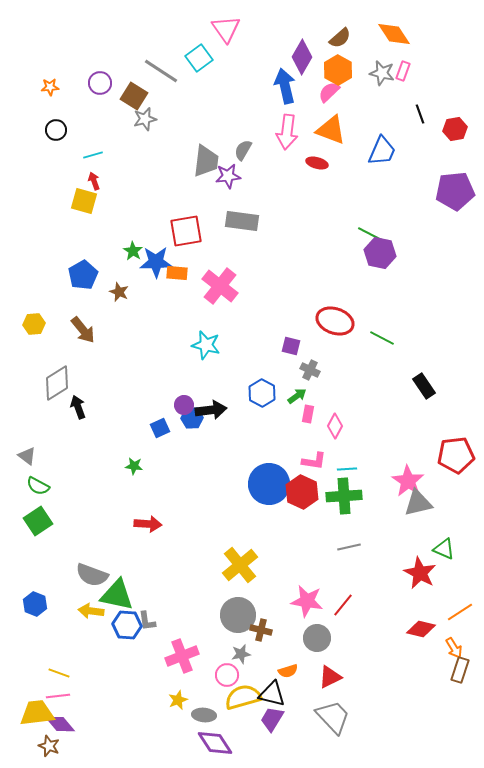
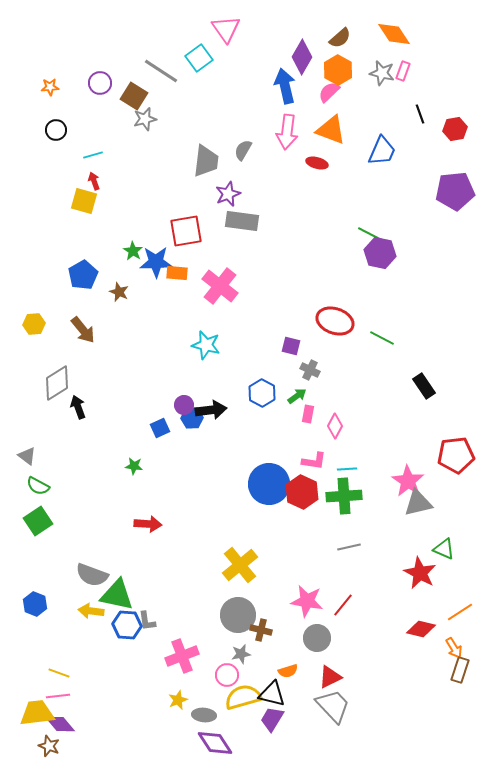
purple star at (228, 176): moved 18 px down; rotated 15 degrees counterclockwise
gray trapezoid at (333, 717): moved 11 px up
